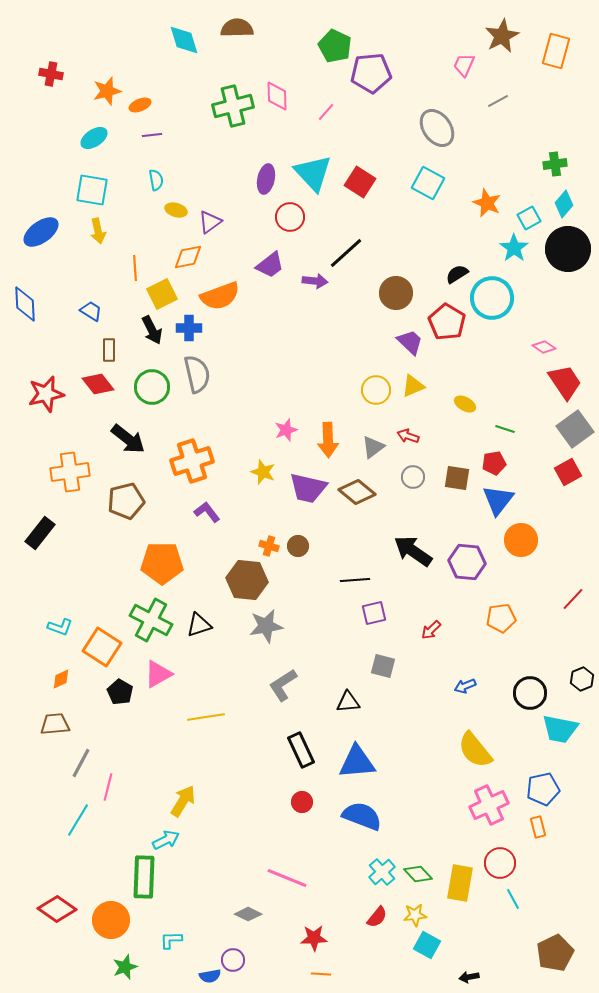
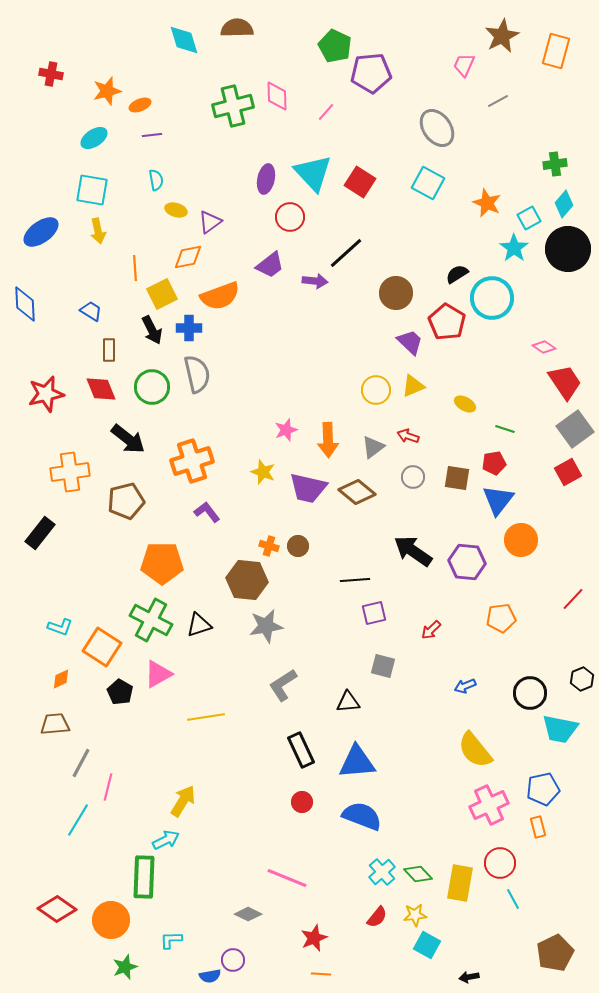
red diamond at (98, 384): moved 3 px right, 5 px down; rotated 16 degrees clockwise
red star at (314, 938): rotated 20 degrees counterclockwise
